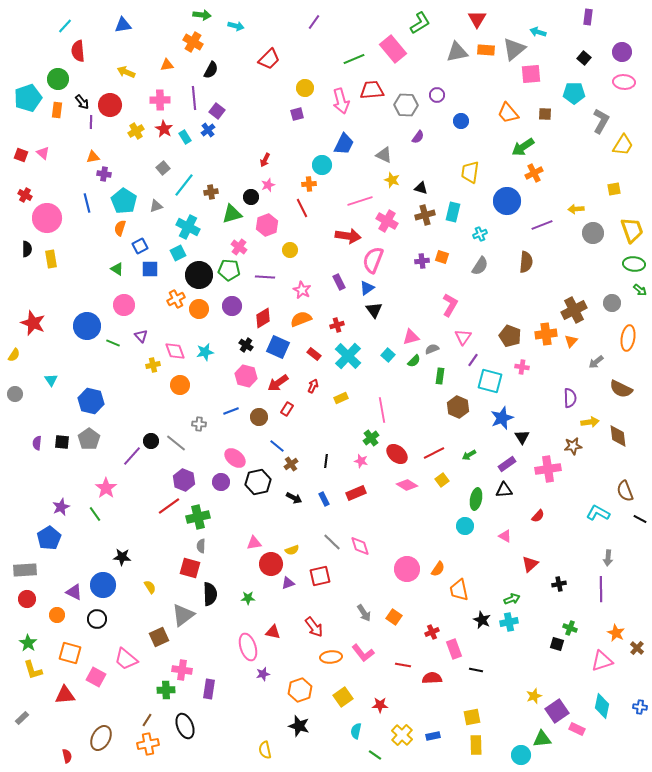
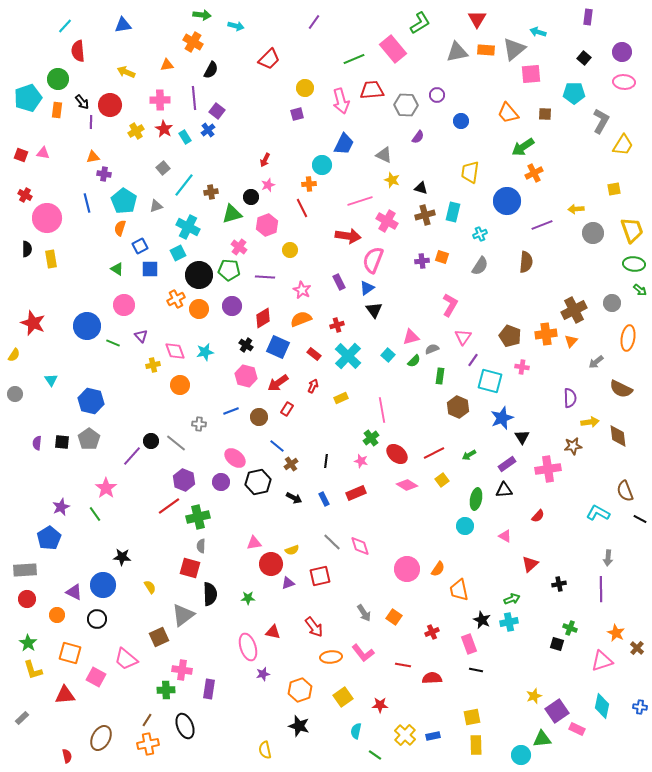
pink triangle at (43, 153): rotated 32 degrees counterclockwise
pink rectangle at (454, 649): moved 15 px right, 5 px up
yellow cross at (402, 735): moved 3 px right
